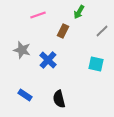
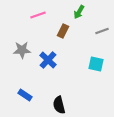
gray line: rotated 24 degrees clockwise
gray star: rotated 18 degrees counterclockwise
black semicircle: moved 6 px down
